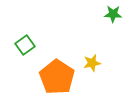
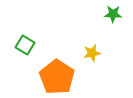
green square: rotated 24 degrees counterclockwise
yellow star: moved 10 px up
